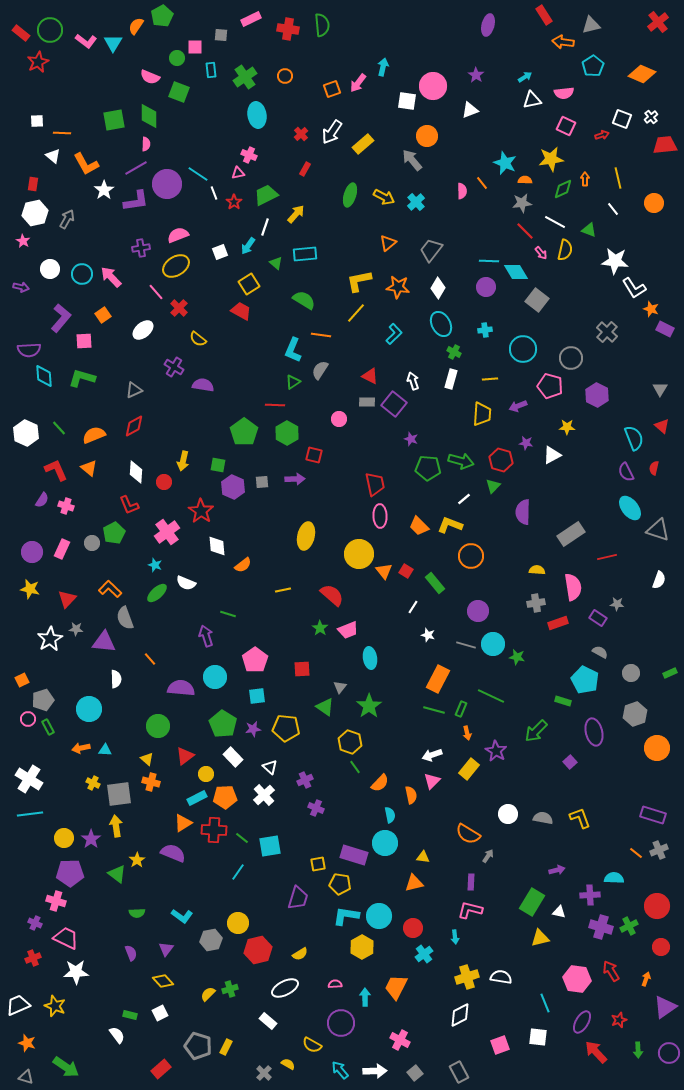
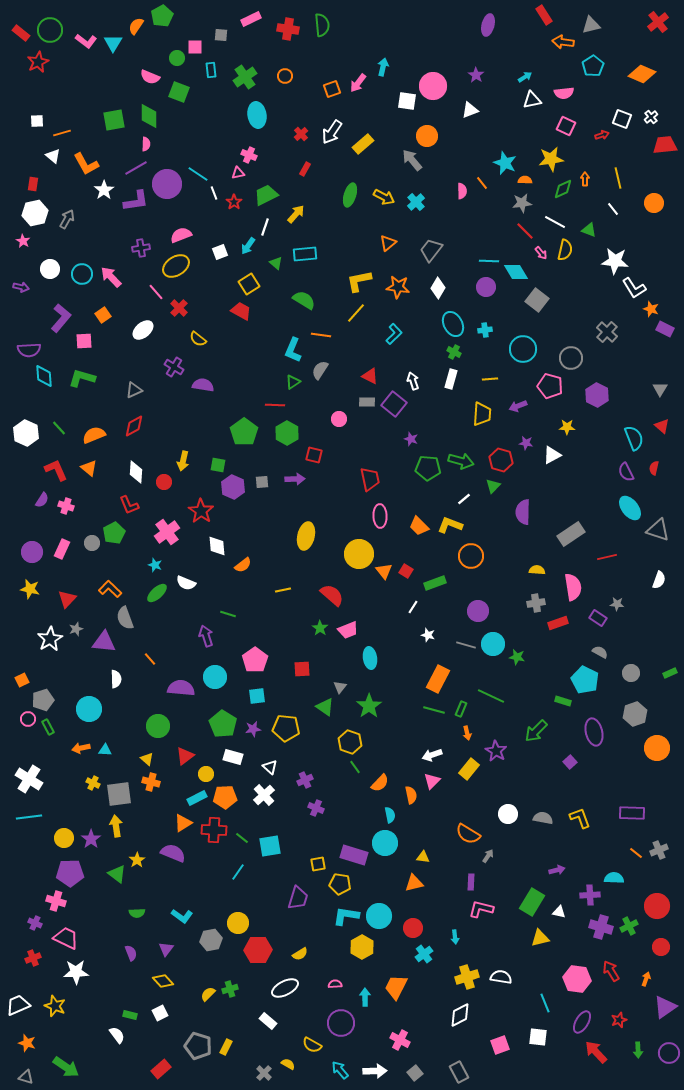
orange line at (62, 133): rotated 18 degrees counterclockwise
pink semicircle at (178, 235): moved 3 px right
cyan ellipse at (441, 324): moved 12 px right
red trapezoid at (375, 484): moved 5 px left, 5 px up
green rectangle at (435, 583): rotated 70 degrees counterclockwise
gray star at (76, 629): rotated 24 degrees counterclockwise
white rectangle at (233, 757): rotated 30 degrees counterclockwise
cyan line at (30, 814): moved 1 px left, 3 px down
purple rectangle at (653, 815): moved 21 px left, 2 px up; rotated 15 degrees counterclockwise
pink L-shape at (470, 910): moved 11 px right, 1 px up
red hexagon at (258, 950): rotated 12 degrees clockwise
